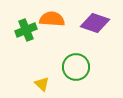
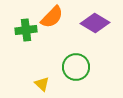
orange semicircle: moved 2 px up; rotated 130 degrees clockwise
purple diamond: rotated 12 degrees clockwise
green cross: rotated 15 degrees clockwise
